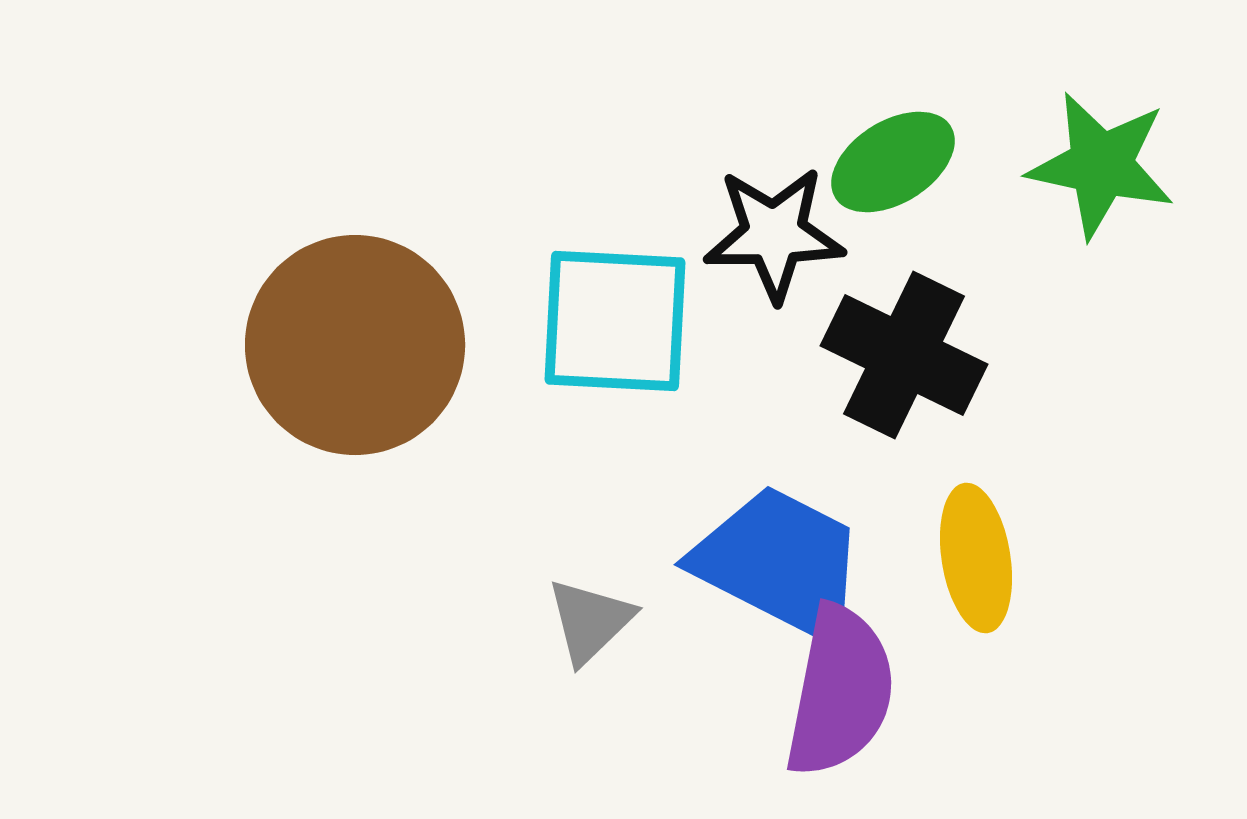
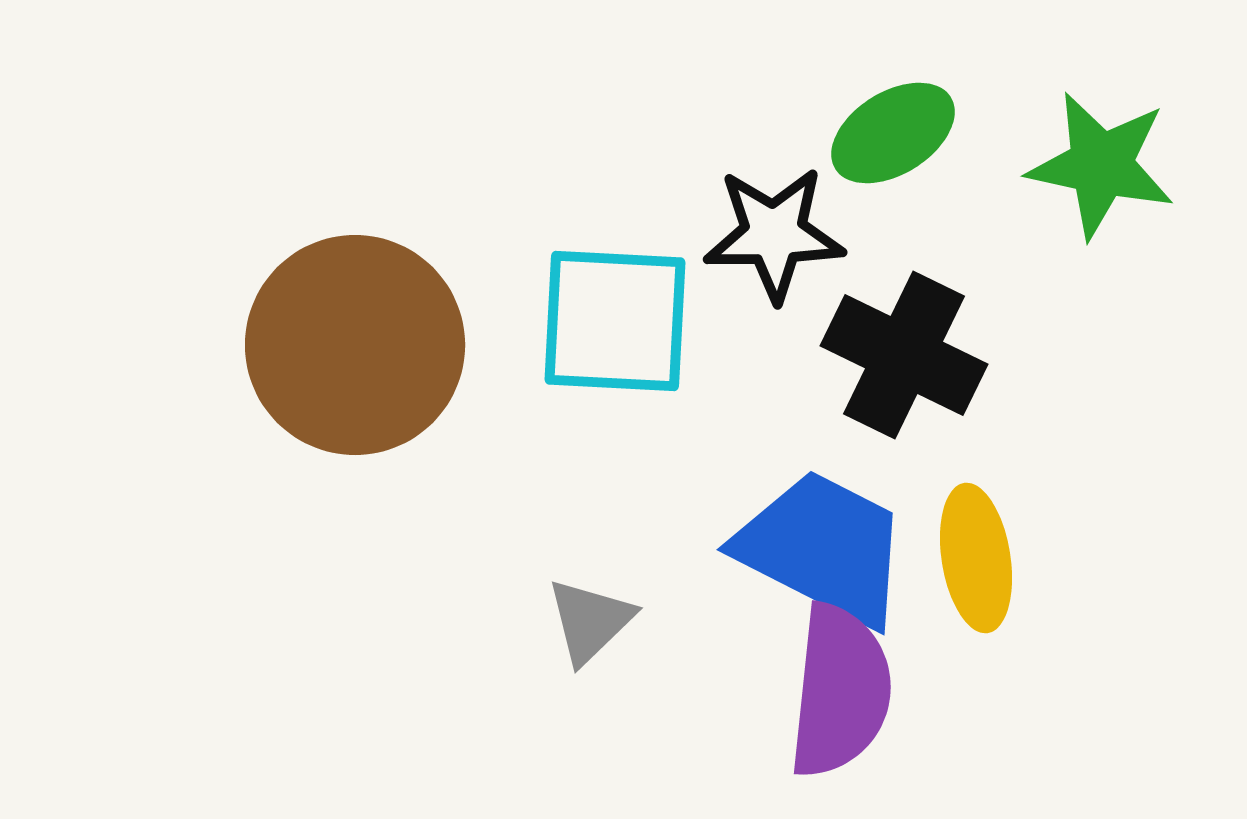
green ellipse: moved 29 px up
blue trapezoid: moved 43 px right, 15 px up
purple semicircle: rotated 5 degrees counterclockwise
